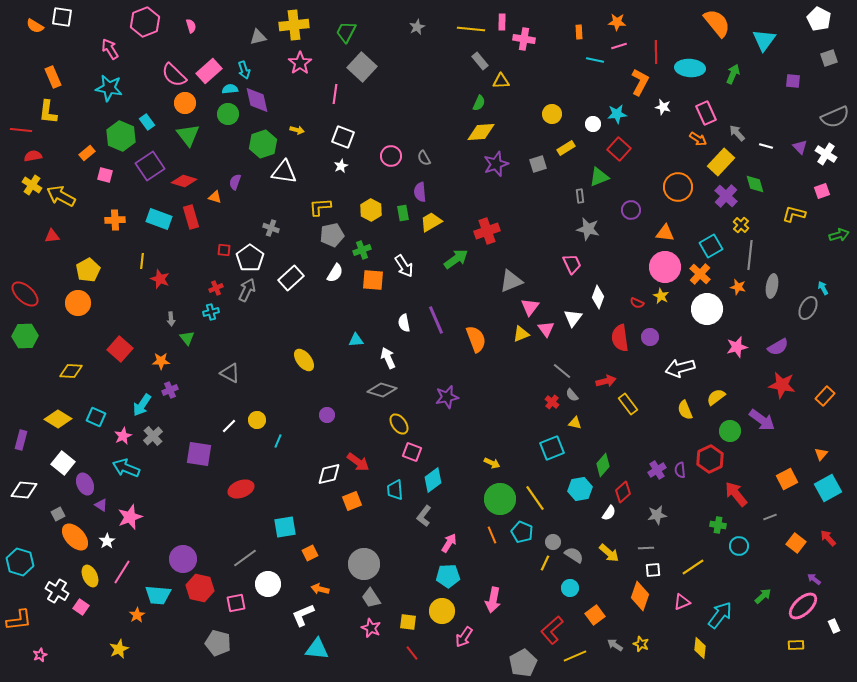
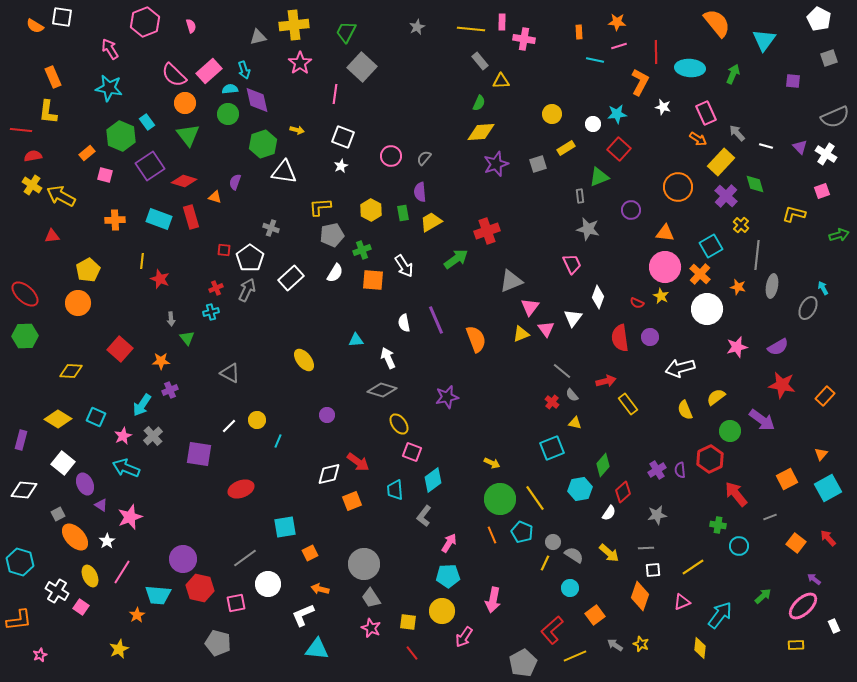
gray semicircle at (424, 158): rotated 70 degrees clockwise
gray line at (750, 255): moved 7 px right
